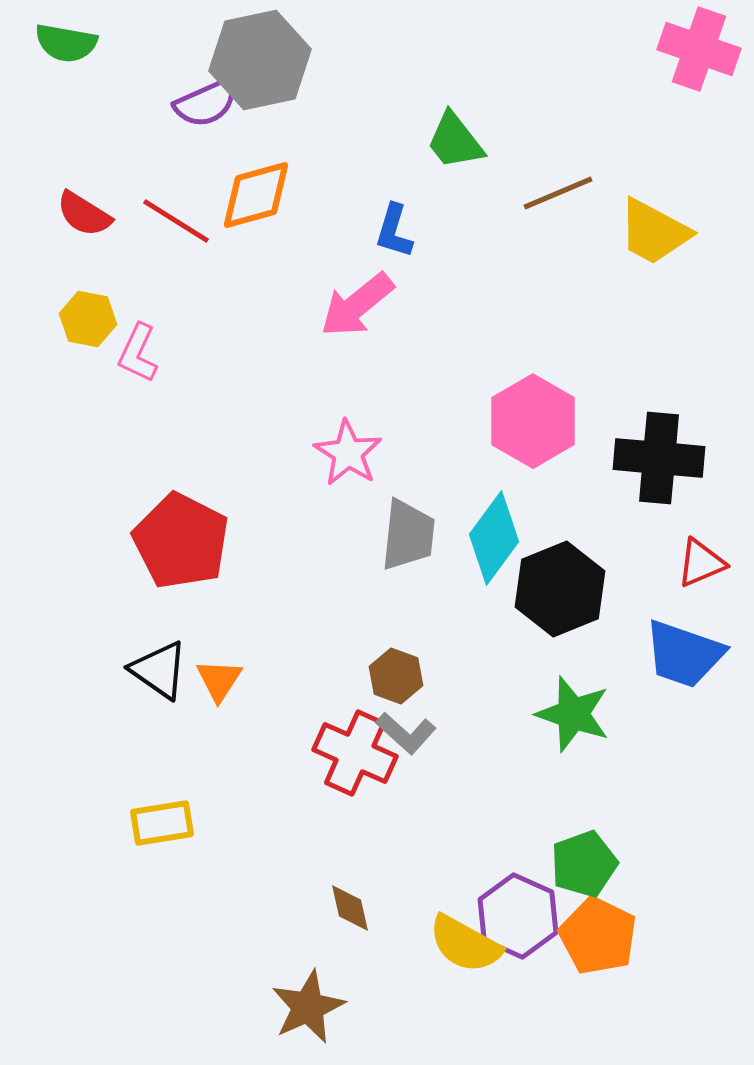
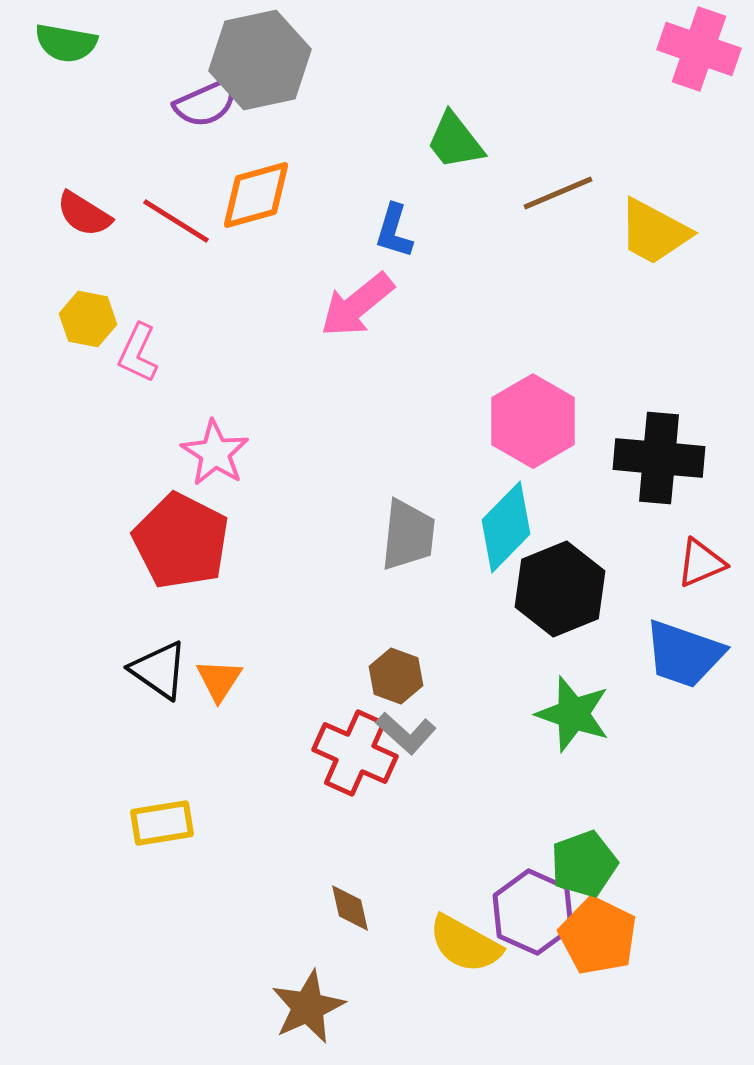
pink star: moved 133 px left
cyan diamond: moved 12 px right, 11 px up; rotated 8 degrees clockwise
purple hexagon: moved 15 px right, 4 px up
